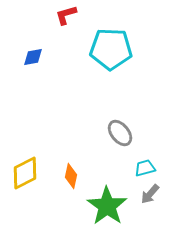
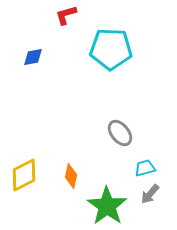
yellow diamond: moved 1 px left, 2 px down
